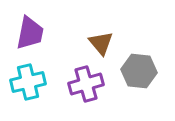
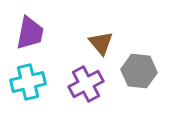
purple cross: rotated 12 degrees counterclockwise
